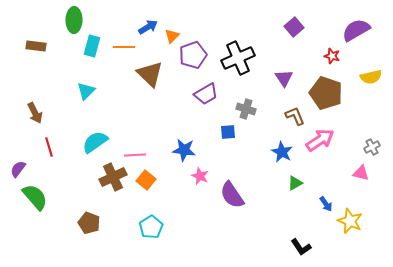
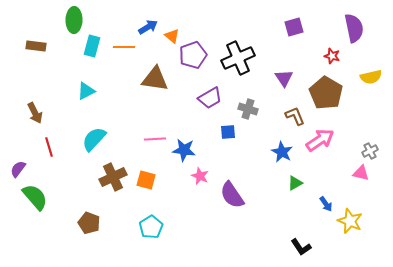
purple square at (294, 27): rotated 24 degrees clockwise
purple semicircle at (356, 30): moved 2 px left, 2 px up; rotated 108 degrees clockwise
orange triangle at (172, 36): rotated 35 degrees counterclockwise
brown triangle at (150, 74): moved 5 px right, 5 px down; rotated 36 degrees counterclockwise
cyan triangle at (86, 91): rotated 18 degrees clockwise
brown pentagon at (326, 93): rotated 12 degrees clockwise
purple trapezoid at (206, 94): moved 4 px right, 4 px down
gray cross at (246, 109): moved 2 px right
cyan semicircle at (95, 142): moved 1 px left, 3 px up; rotated 12 degrees counterclockwise
gray cross at (372, 147): moved 2 px left, 4 px down
pink line at (135, 155): moved 20 px right, 16 px up
orange square at (146, 180): rotated 24 degrees counterclockwise
